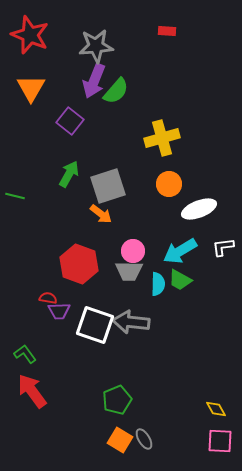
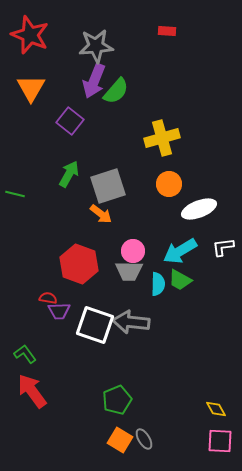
green line: moved 2 px up
